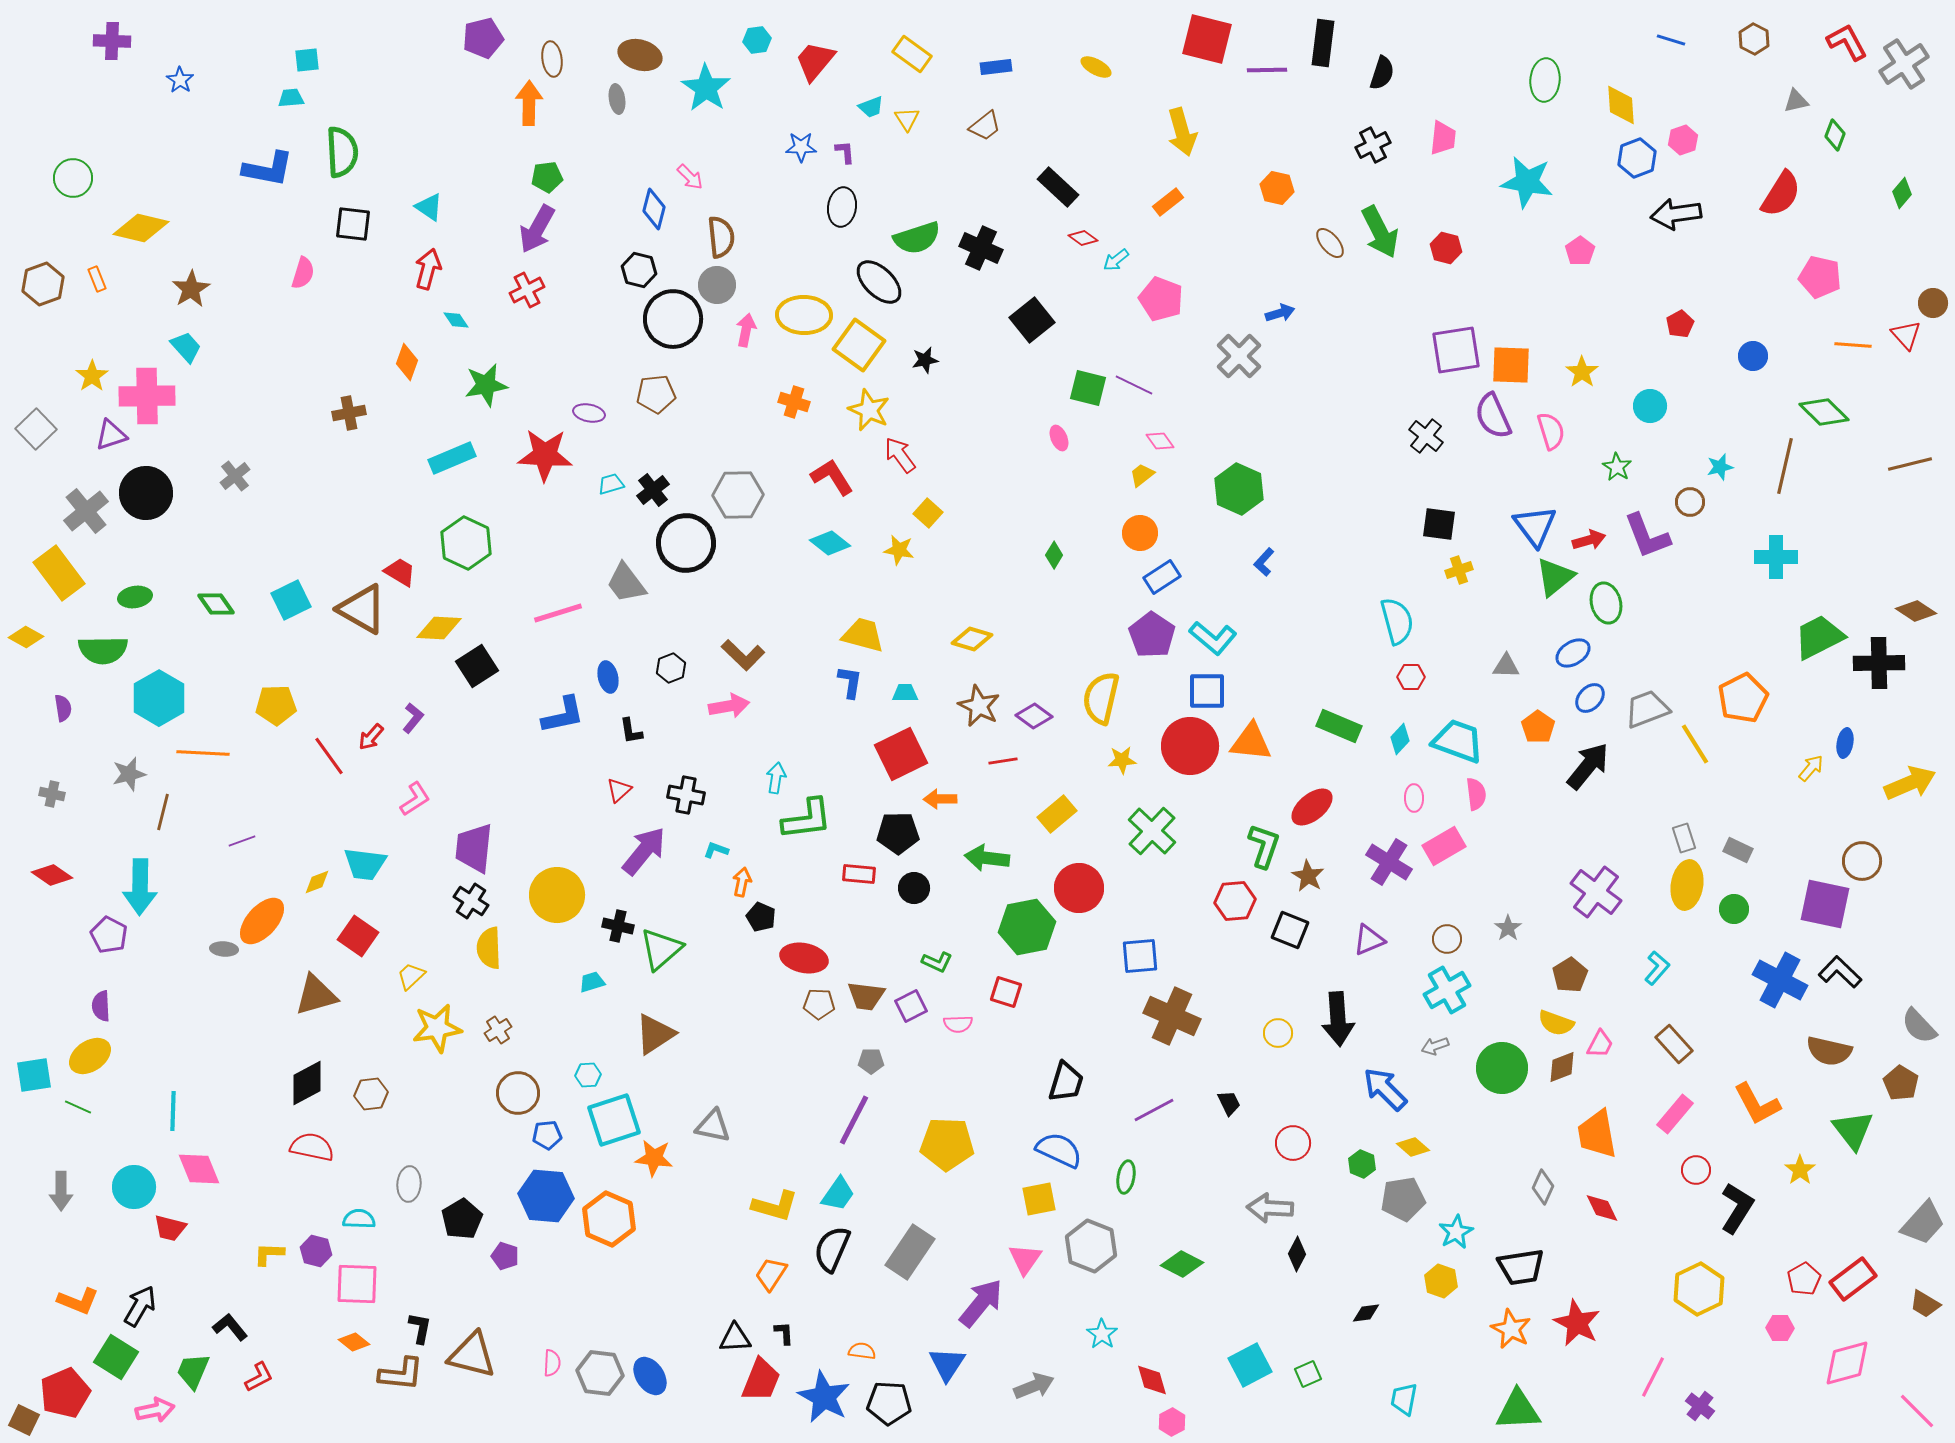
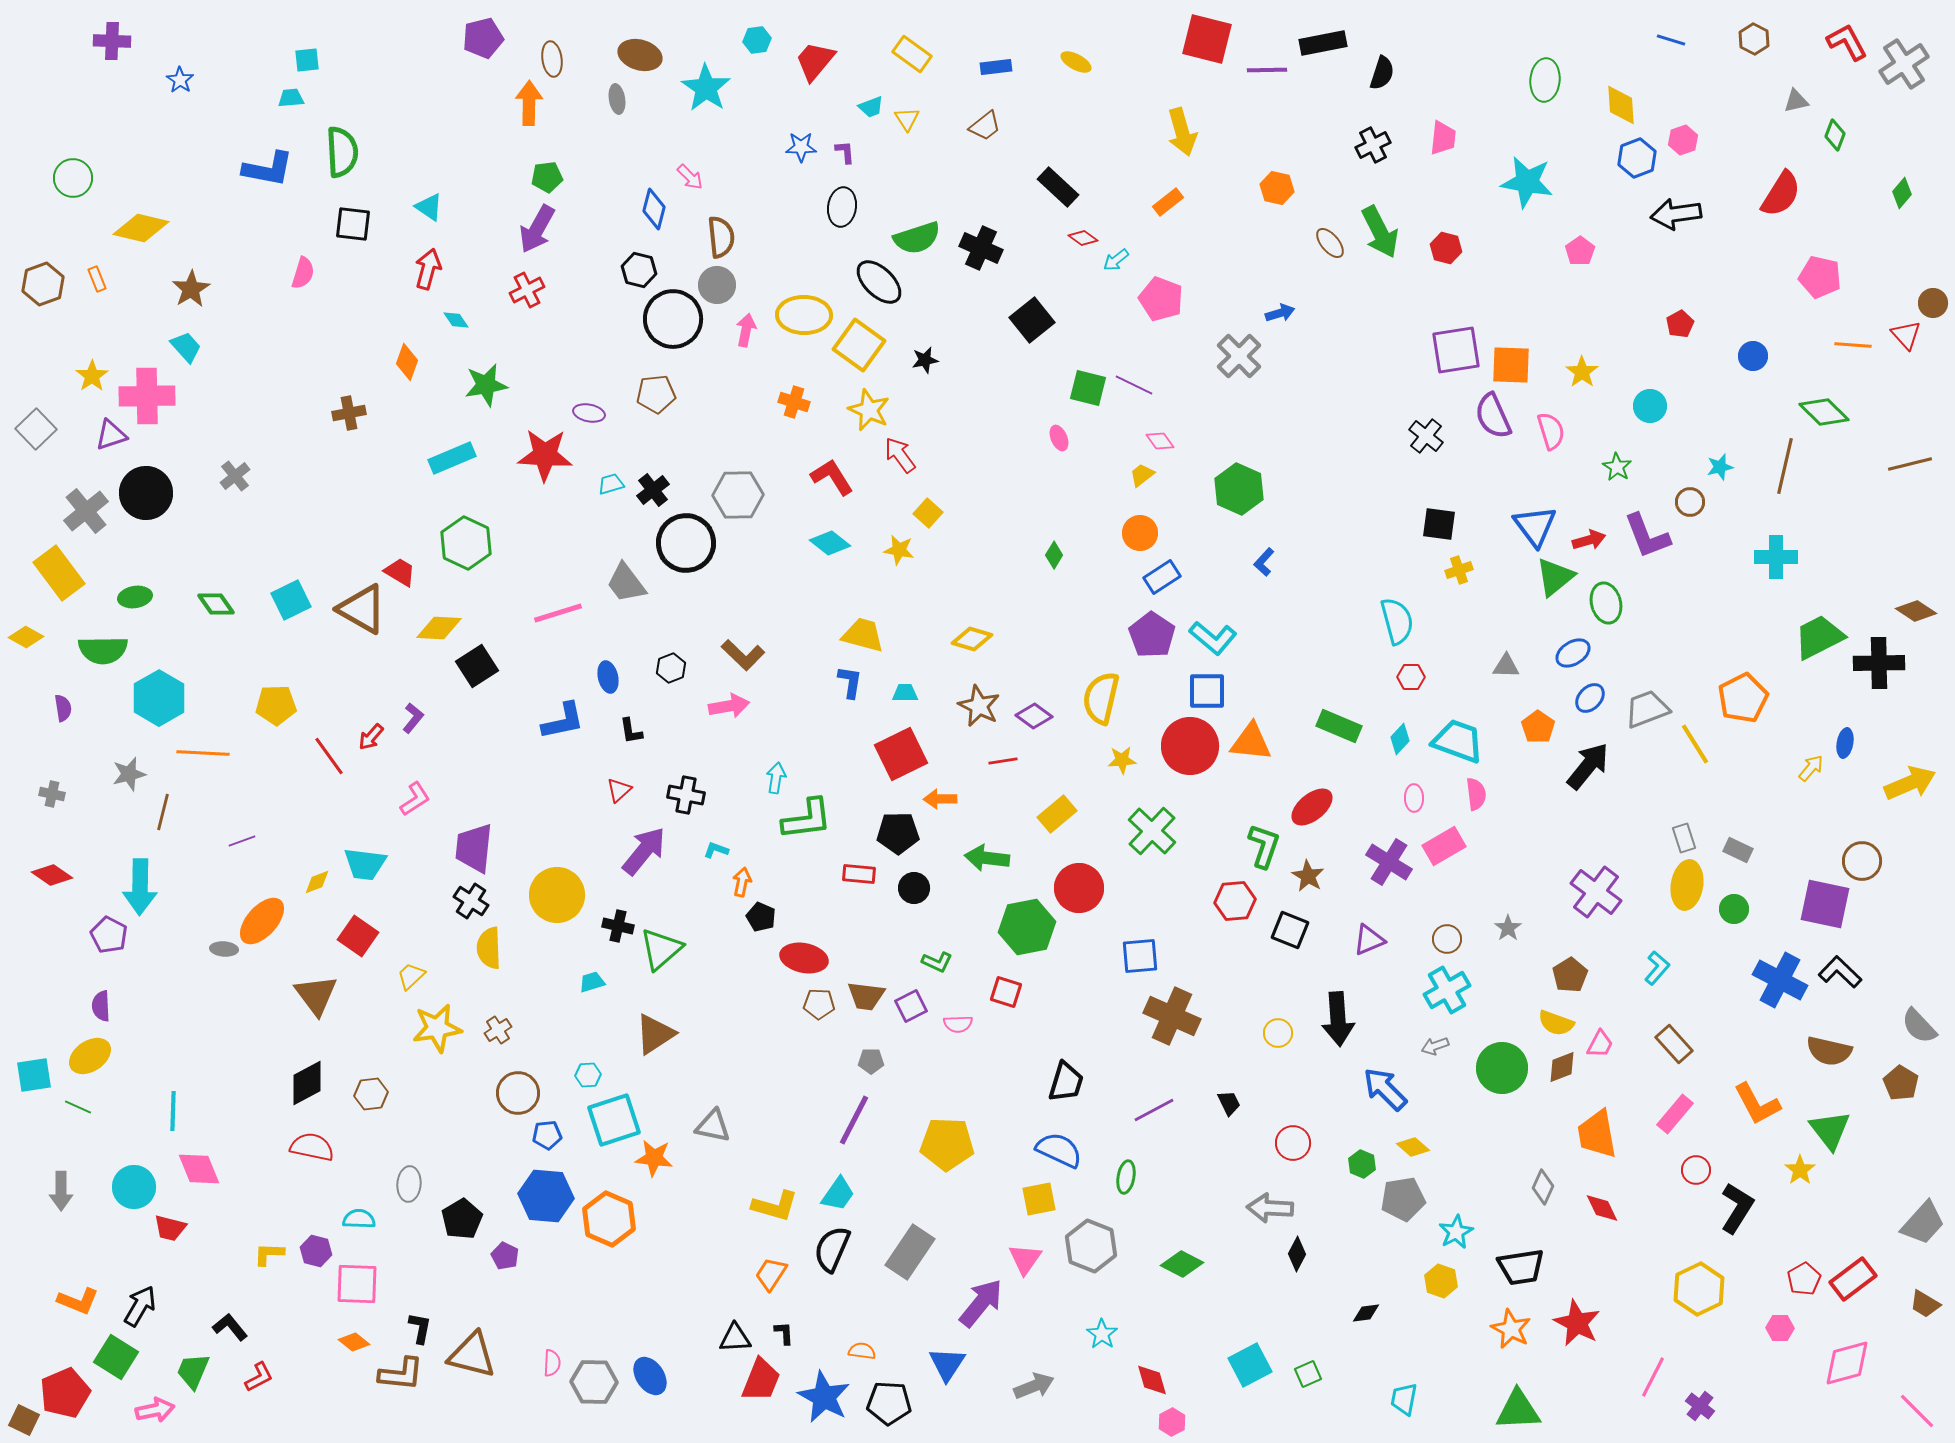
black rectangle at (1323, 43): rotated 72 degrees clockwise
yellow ellipse at (1096, 67): moved 20 px left, 5 px up
blue L-shape at (563, 715): moved 6 px down
brown triangle at (316, 995): rotated 51 degrees counterclockwise
green triangle at (1853, 1130): moved 23 px left
purple pentagon at (505, 1256): rotated 8 degrees clockwise
gray hexagon at (600, 1373): moved 6 px left, 9 px down; rotated 6 degrees counterclockwise
